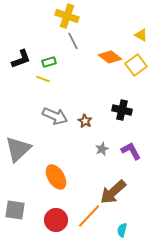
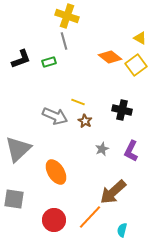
yellow triangle: moved 1 px left, 3 px down
gray line: moved 9 px left; rotated 12 degrees clockwise
yellow line: moved 35 px right, 23 px down
purple L-shape: rotated 125 degrees counterclockwise
orange ellipse: moved 5 px up
gray square: moved 1 px left, 11 px up
orange line: moved 1 px right, 1 px down
red circle: moved 2 px left
